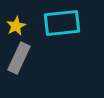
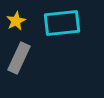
yellow star: moved 5 px up
